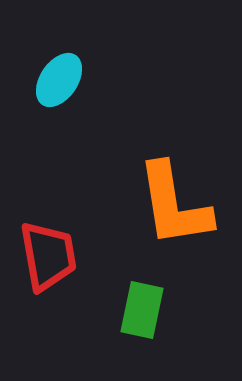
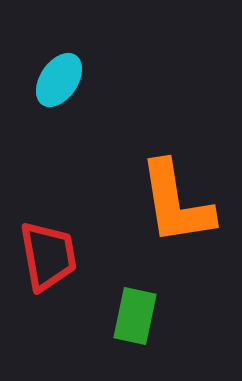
orange L-shape: moved 2 px right, 2 px up
green rectangle: moved 7 px left, 6 px down
